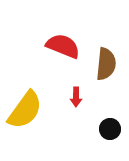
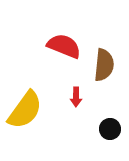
red semicircle: moved 1 px right
brown semicircle: moved 2 px left, 1 px down
